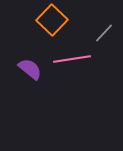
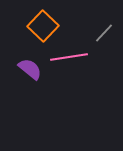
orange square: moved 9 px left, 6 px down
pink line: moved 3 px left, 2 px up
